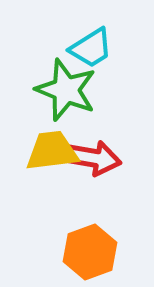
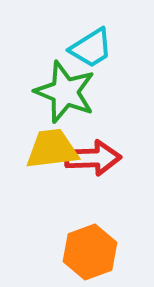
green star: moved 1 px left, 2 px down
yellow trapezoid: moved 2 px up
red arrow: rotated 12 degrees counterclockwise
